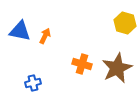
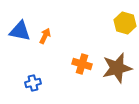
brown star: rotated 12 degrees clockwise
